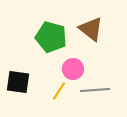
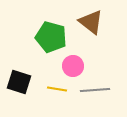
brown triangle: moved 7 px up
pink circle: moved 3 px up
black square: moved 1 px right; rotated 10 degrees clockwise
yellow line: moved 2 px left, 2 px up; rotated 66 degrees clockwise
